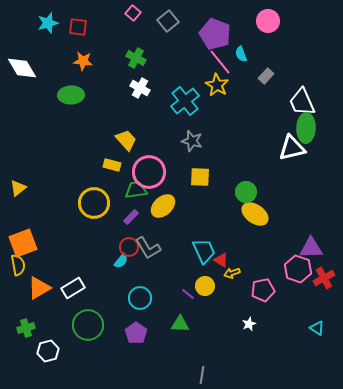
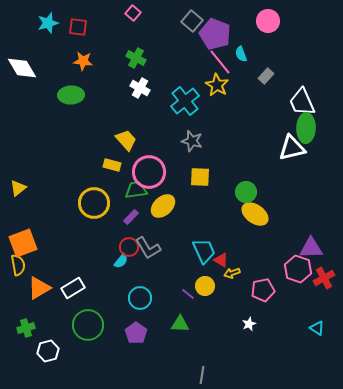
gray square at (168, 21): moved 24 px right; rotated 10 degrees counterclockwise
